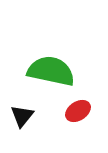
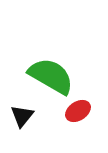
green semicircle: moved 5 px down; rotated 18 degrees clockwise
